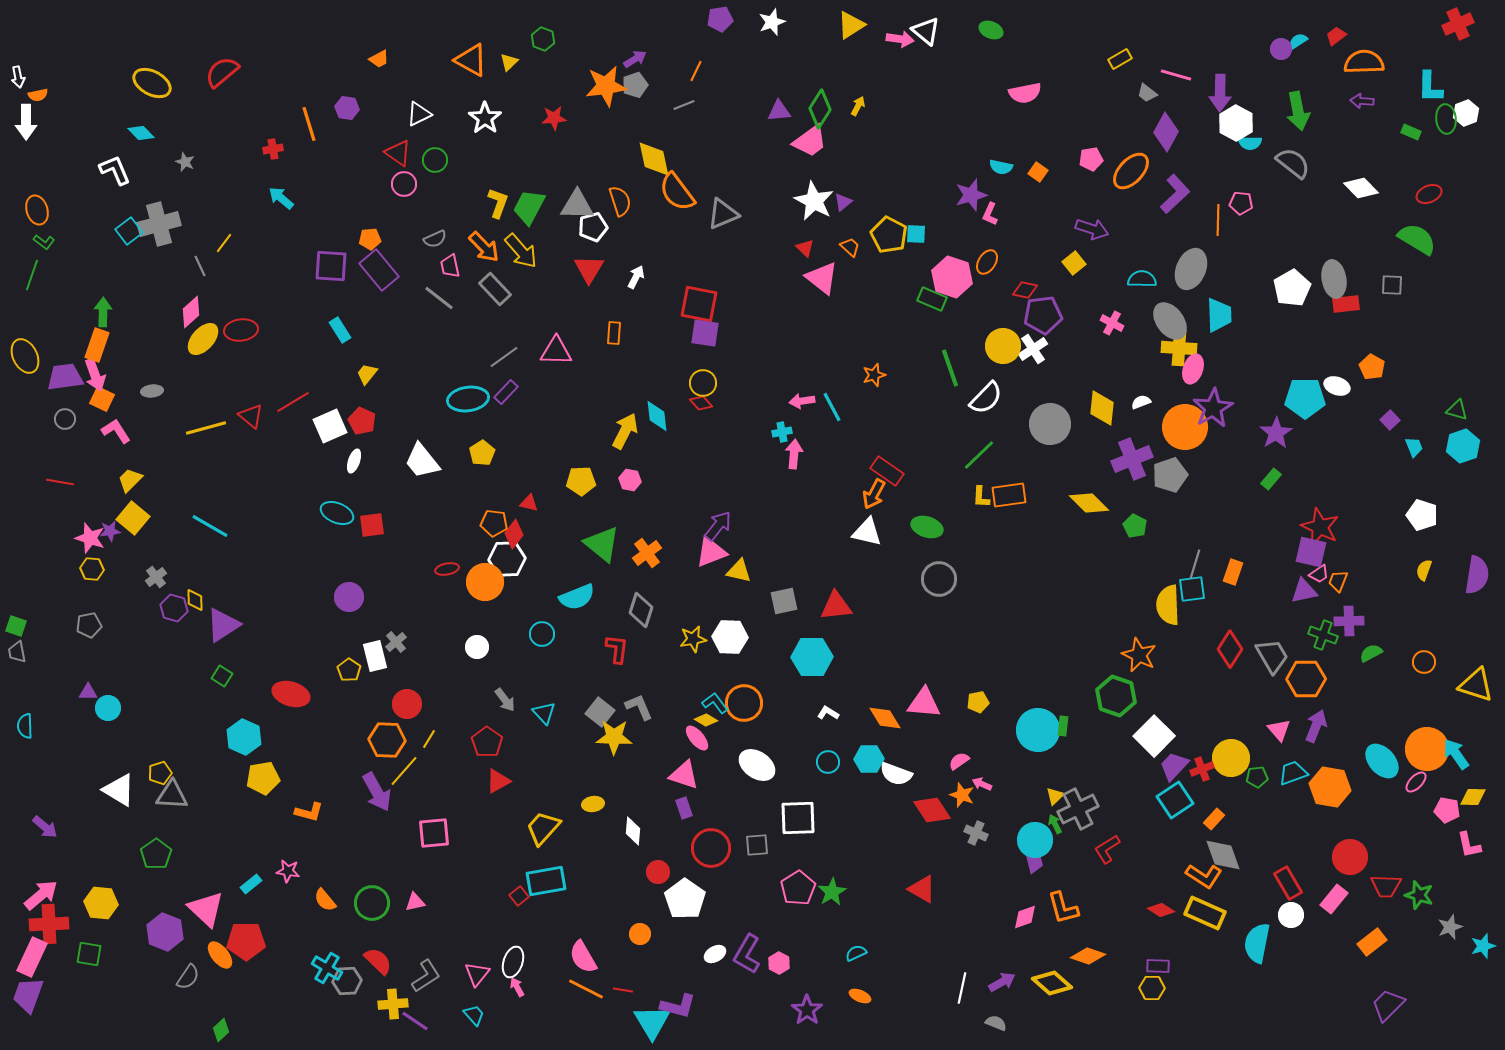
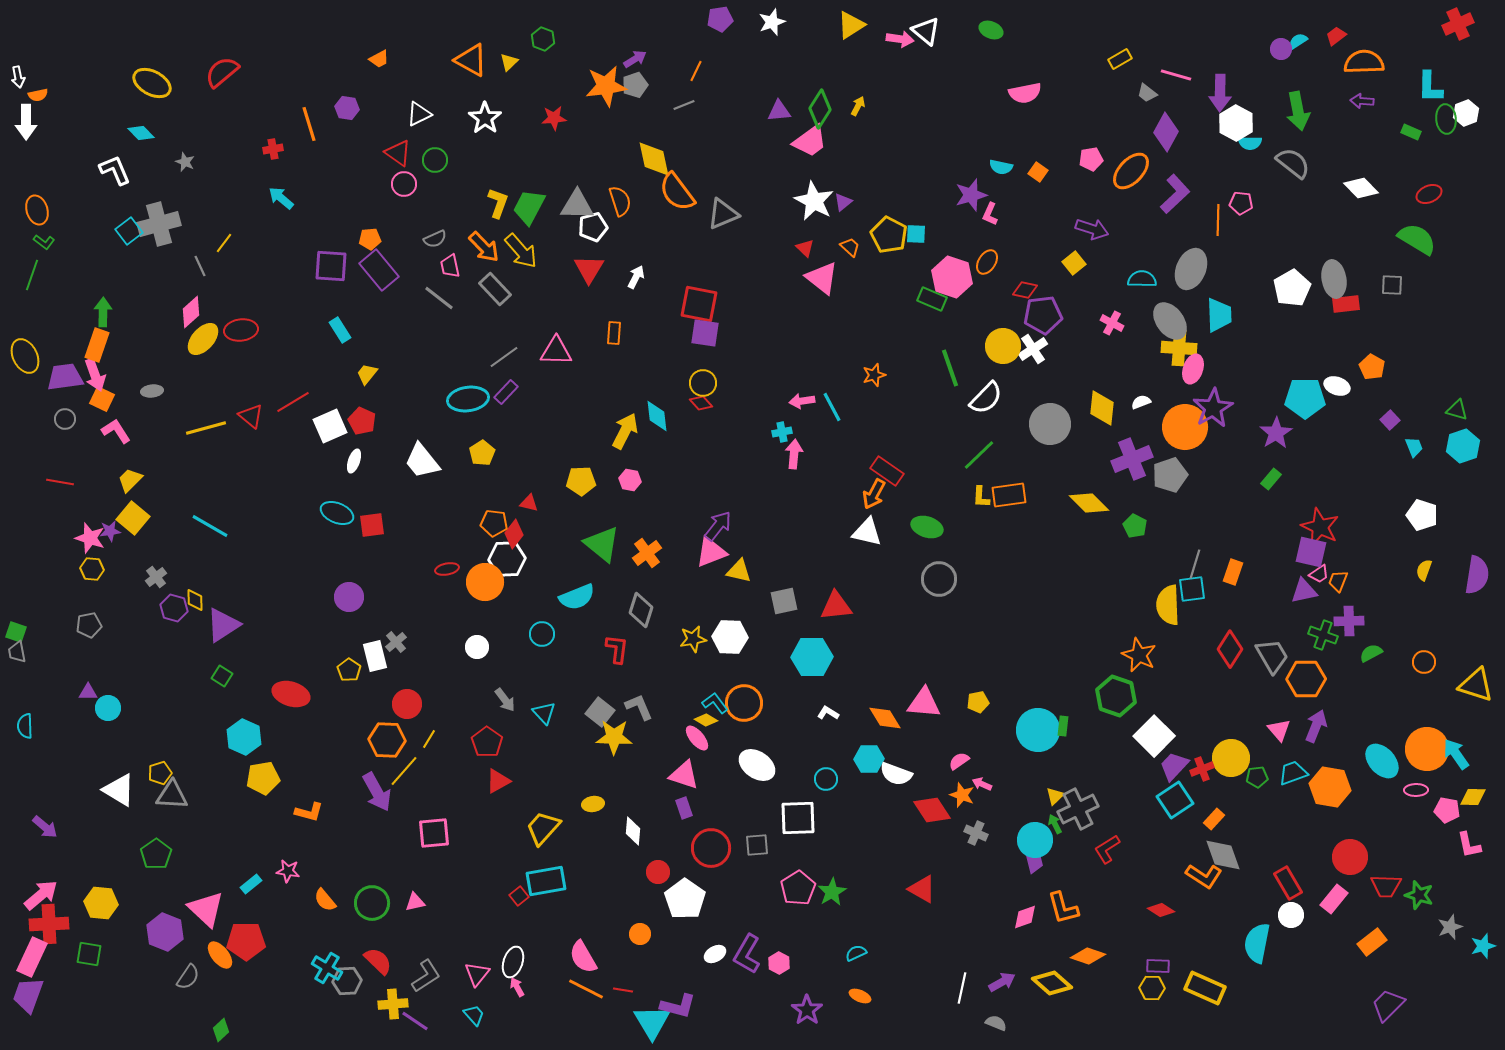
green square at (16, 626): moved 6 px down
cyan circle at (828, 762): moved 2 px left, 17 px down
pink ellipse at (1416, 782): moved 8 px down; rotated 45 degrees clockwise
yellow rectangle at (1205, 913): moved 75 px down
